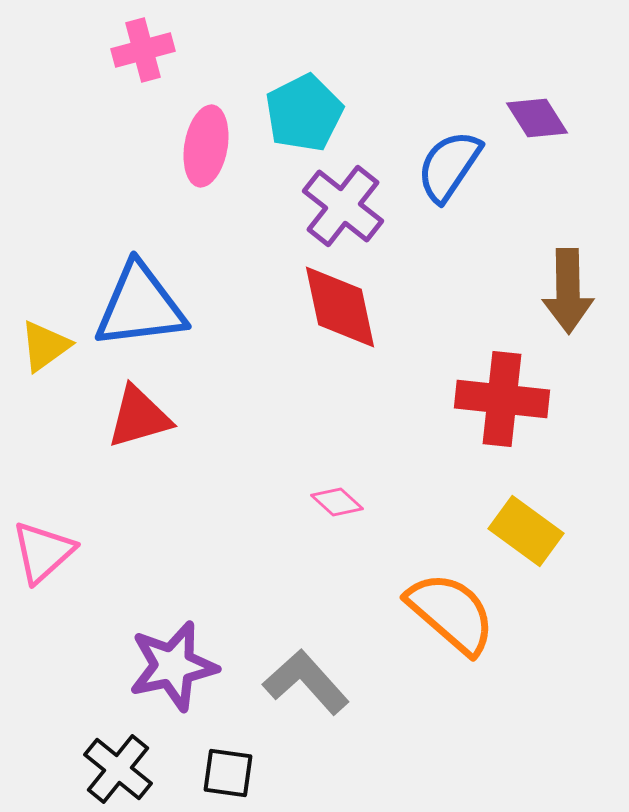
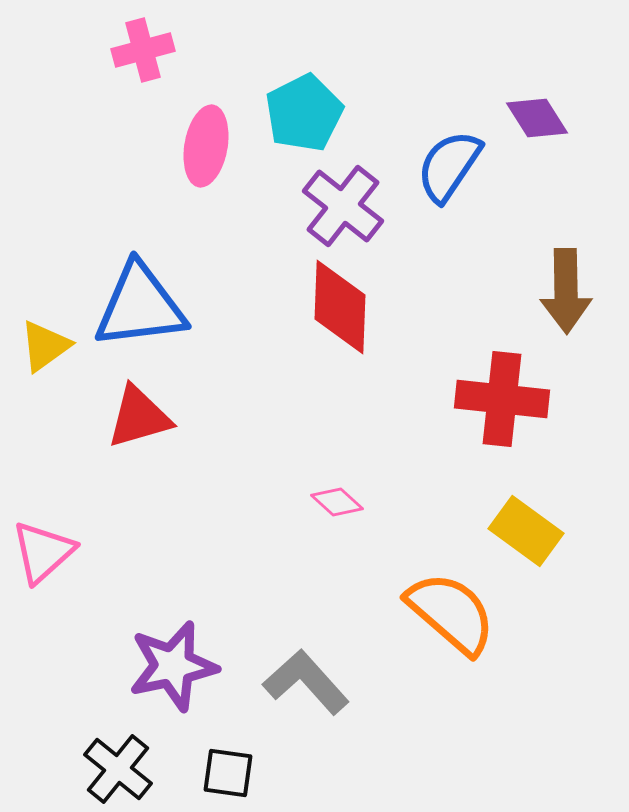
brown arrow: moved 2 px left
red diamond: rotated 14 degrees clockwise
